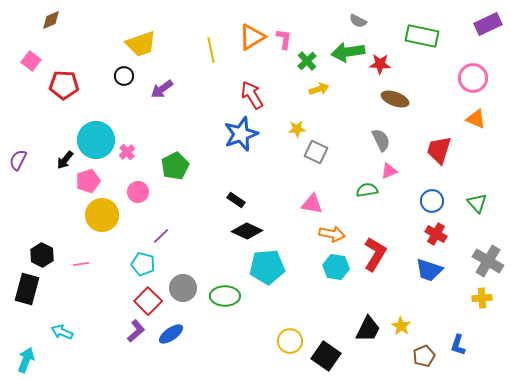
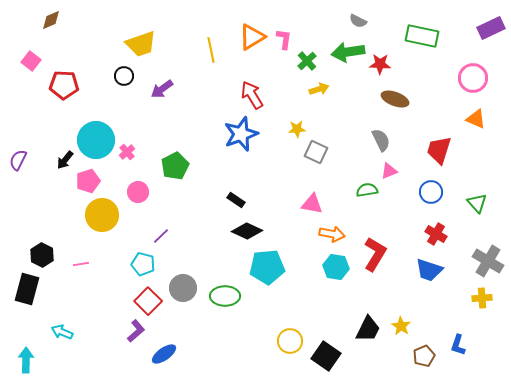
purple rectangle at (488, 24): moved 3 px right, 4 px down
blue circle at (432, 201): moved 1 px left, 9 px up
blue ellipse at (171, 334): moved 7 px left, 20 px down
cyan arrow at (26, 360): rotated 20 degrees counterclockwise
